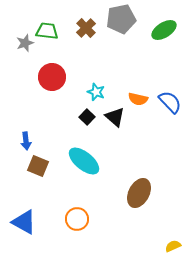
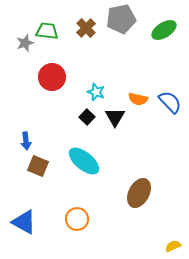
black triangle: rotated 20 degrees clockwise
